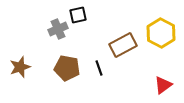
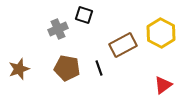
black square: moved 6 px right; rotated 30 degrees clockwise
brown star: moved 1 px left, 2 px down
